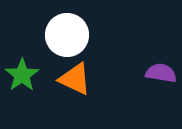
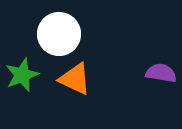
white circle: moved 8 px left, 1 px up
green star: rotated 12 degrees clockwise
